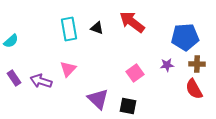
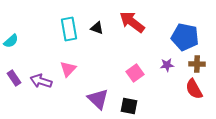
blue pentagon: rotated 16 degrees clockwise
black square: moved 1 px right
